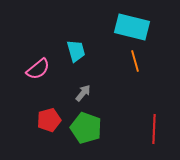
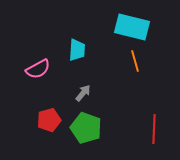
cyan trapezoid: moved 1 px right, 1 px up; rotated 20 degrees clockwise
pink semicircle: rotated 10 degrees clockwise
